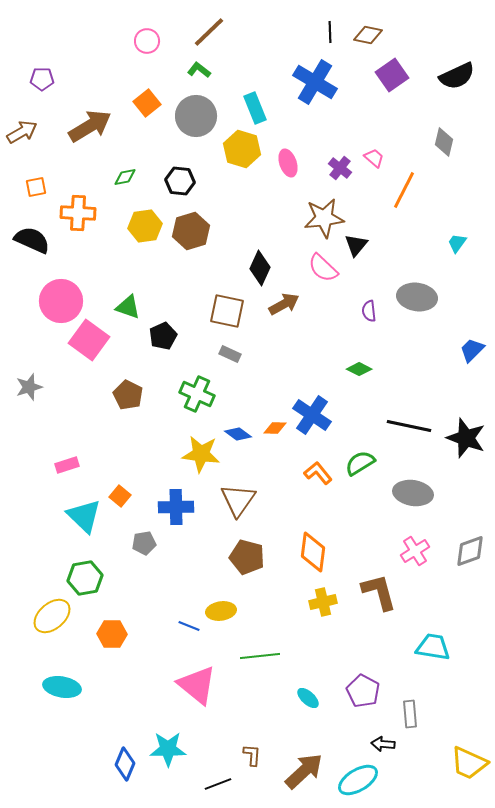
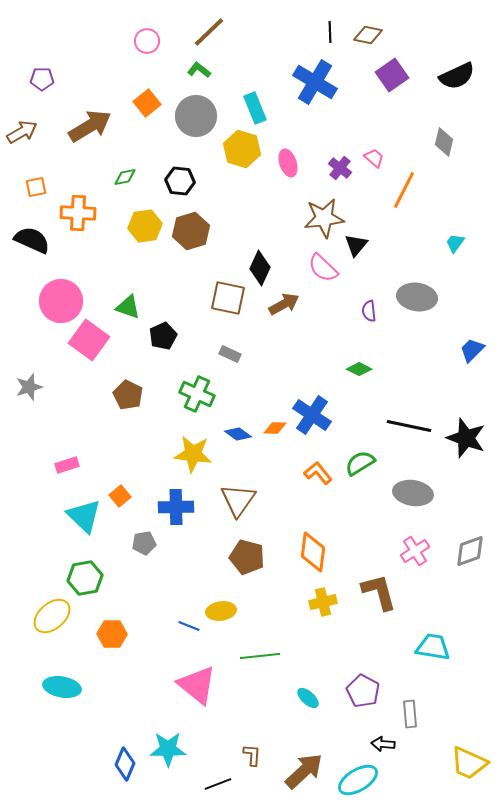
cyan trapezoid at (457, 243): moved 2 px left
brown square at (227, 311): moved 1 px right, 13 px up
yellow star at (201, 454): moved 8 px left
orange square at (120, 496): rotated 10 degrees clockwise
